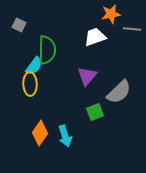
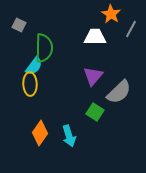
orange star: rotated 30 degrees counterclockwise
gray line: moved 1 px left; rotated 66 degrees counterclockwise
white trapezoid: rotated 20 degrees clockwise
green semicircle: moved 3 px left, 2 px up
purple triangle: moved 6 px right
green square: rotated 36 degrees counterclockwise
cyan arrow: moved 4 px right
